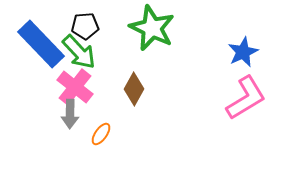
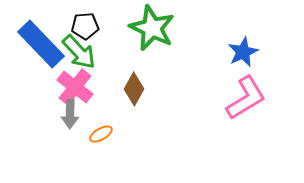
orange ellipse: rotated 25 degrees clockwise
